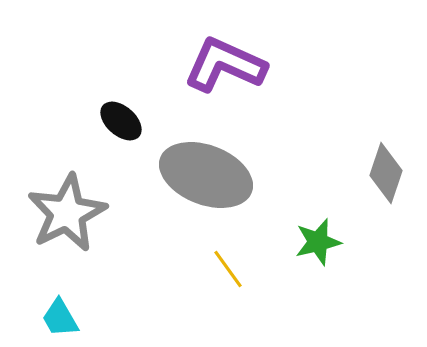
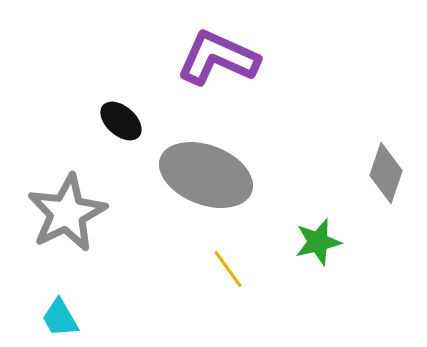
purple L-shape: moved 7 px left, 7 px up
